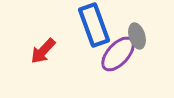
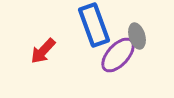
purple ellipse: moved 1 px down
